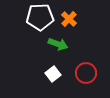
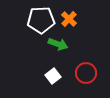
white pentagon: moved 1 px right, 3 px down
white square: moved 2 px down
